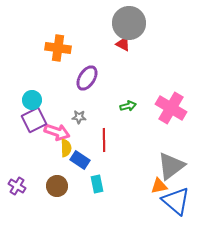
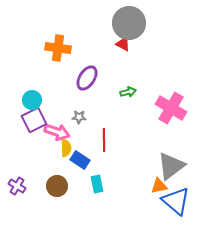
green arrow: moved 14 px up
